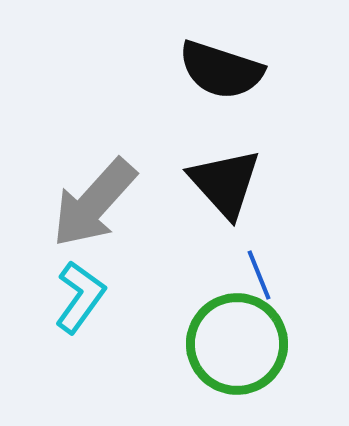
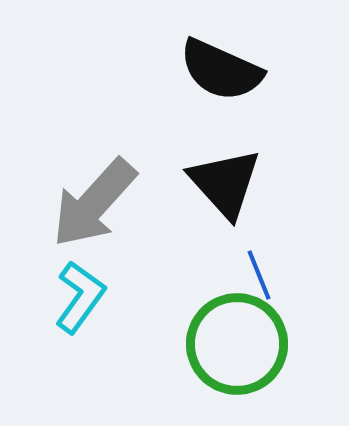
black semicircle: rotated 6 degrees clockwise
